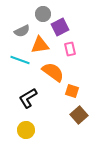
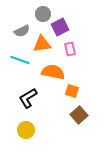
orange triangle: moved 2 px right, 1 px up
orange semicircle: rotated 25 degrees counterclockwise
